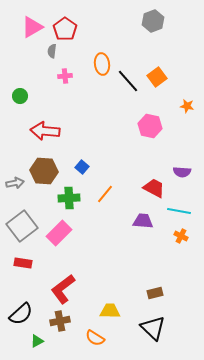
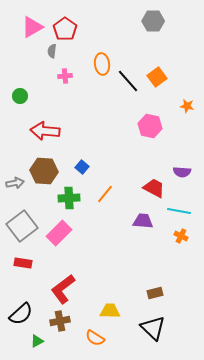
gray hexagon: rotated 20 degrees clockwise
